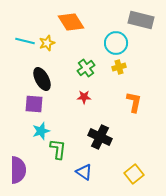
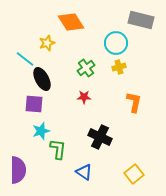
cyan line: moved 18 px down; rotated 24 degrees clockwise
